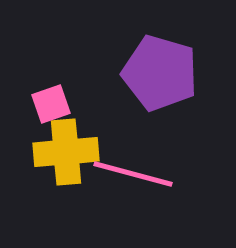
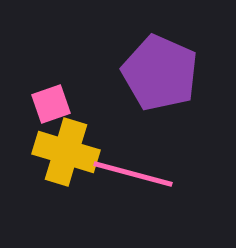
purple pentagon: rotated 8 degrees clockwise
yellow cross: rotated 22 degrees clockwise
